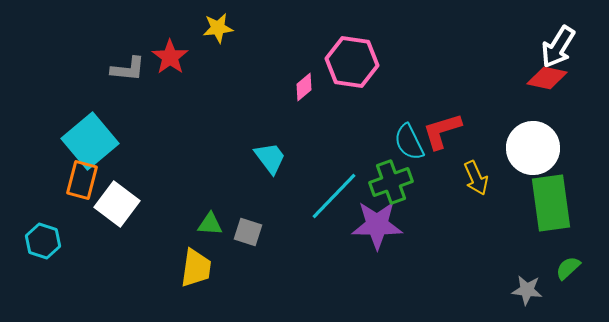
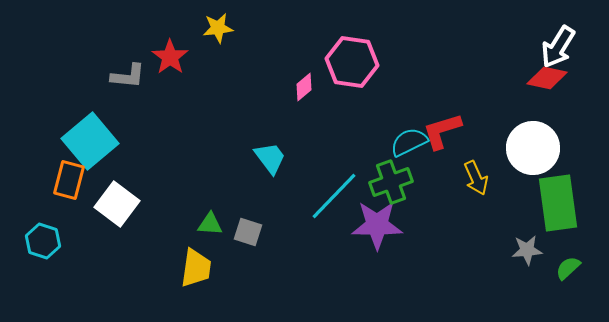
gray L-shape: moved 7 px down
cyan semicircle: rotated 90 degrees clockwise
orange rectangle: moved 13 px left
green rectangle: moved 7 px right
gray star: moved 40 px up; rotated 12 degrees counterclockwise
